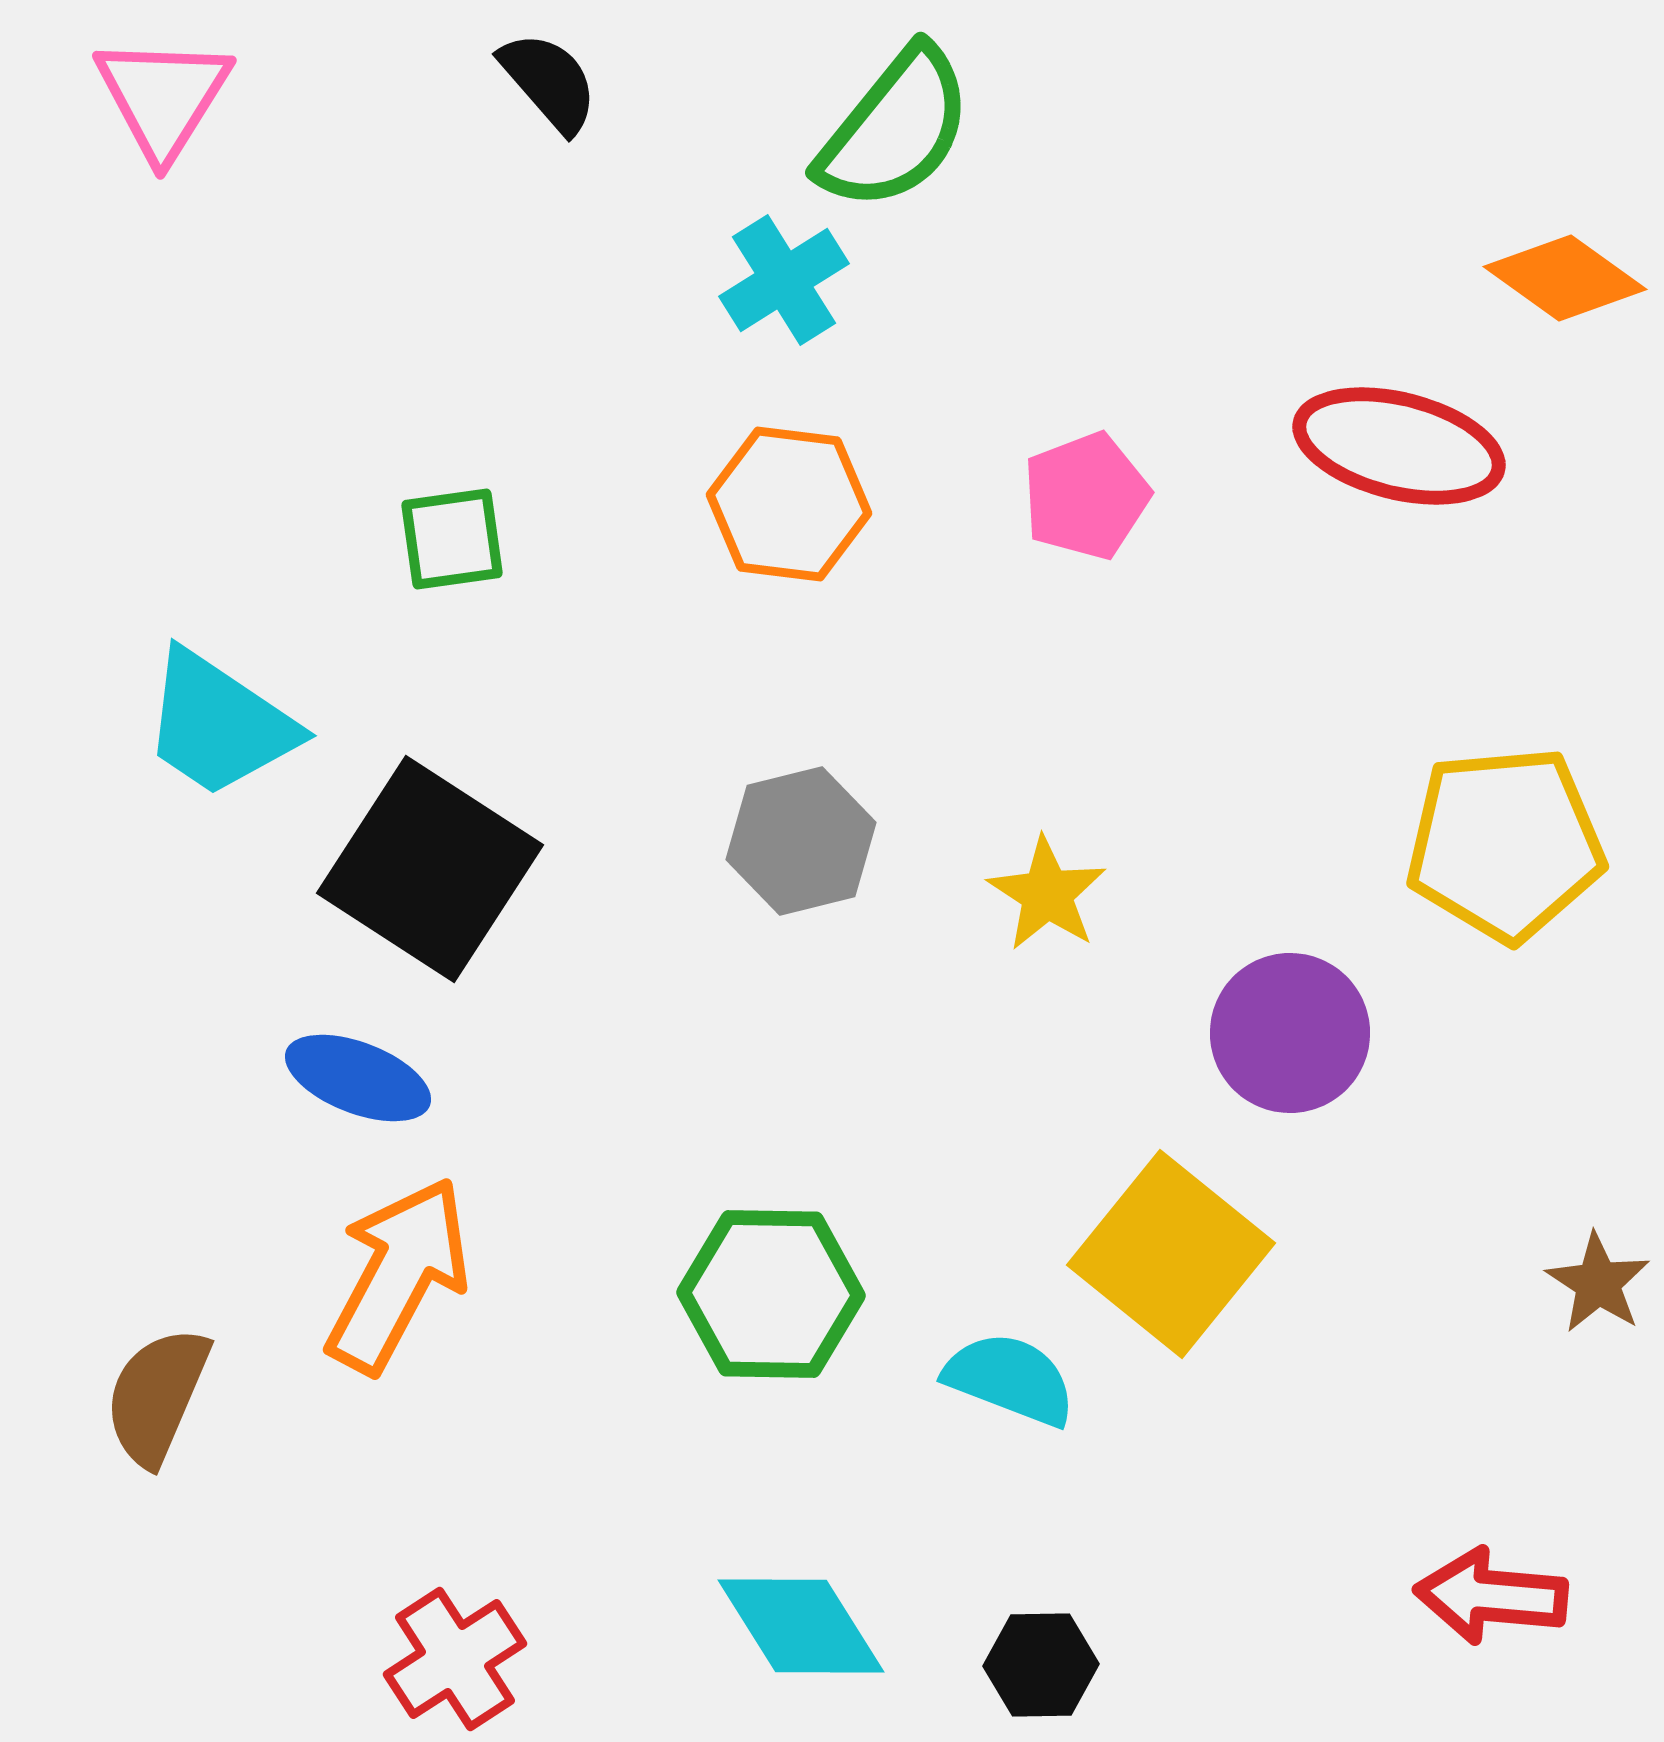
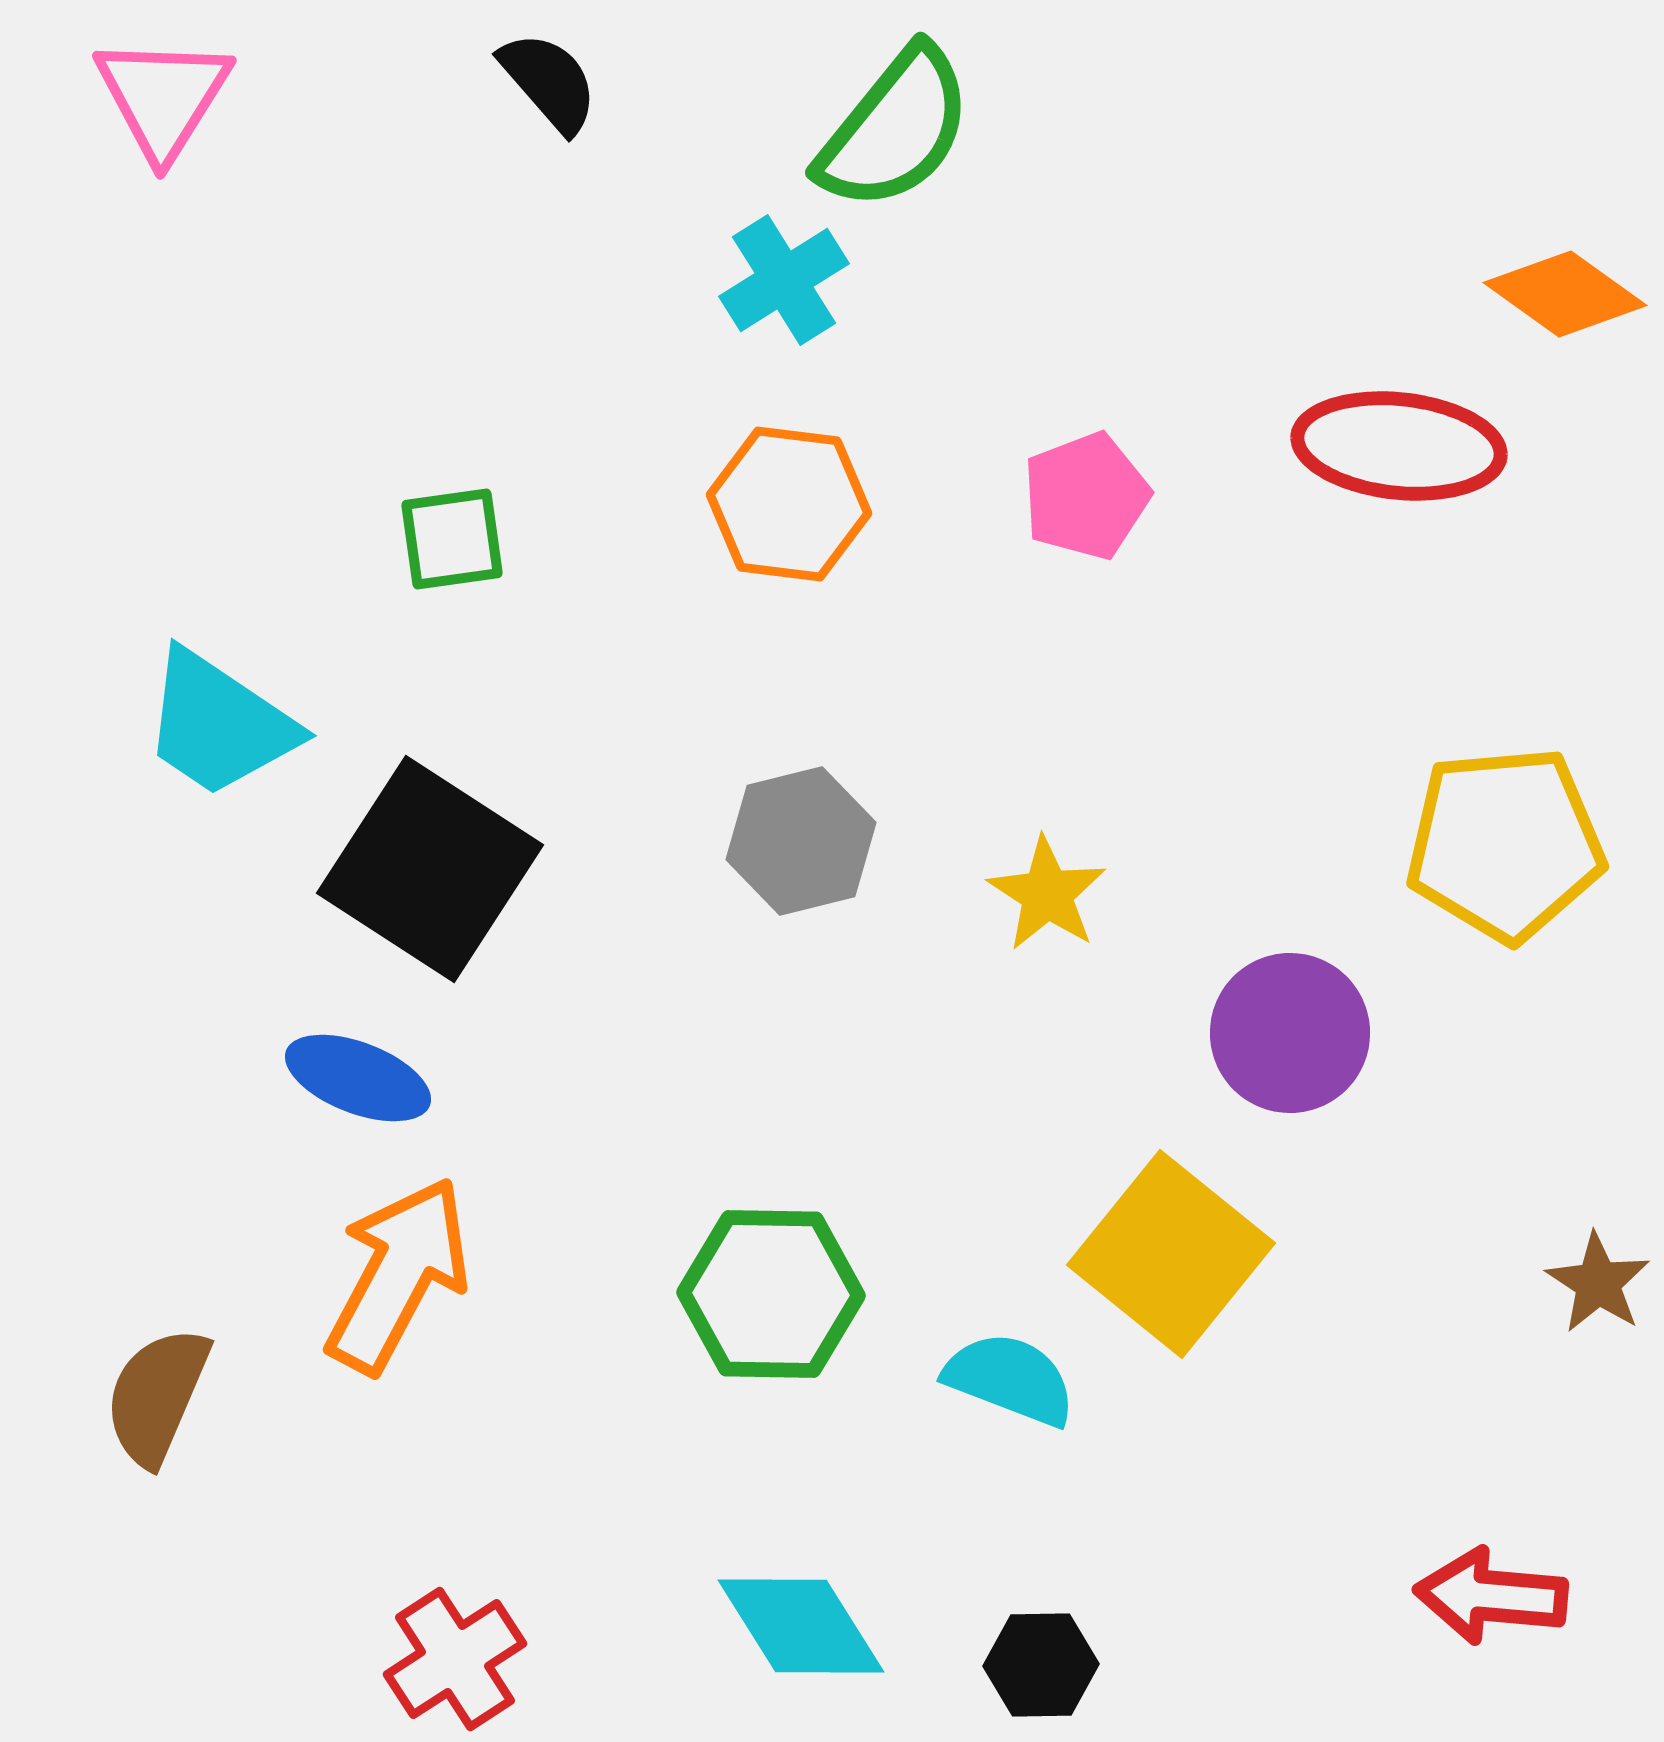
orange diamond: moved 16 px down
red ellipse: rotated 8 degrees counterclockwise
